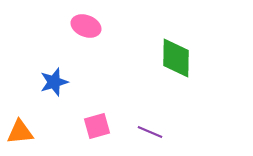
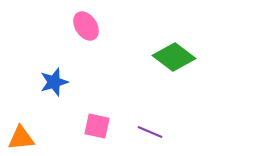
pink ellipse: rotated 36 degrees clockwise
green diamond: moved 2 px left, 1 px up; rotated 54 degrees counterclockwise
pink square: rotated 28 degrees clockwise
orange triangle: moved 1 px right, 6 px down
